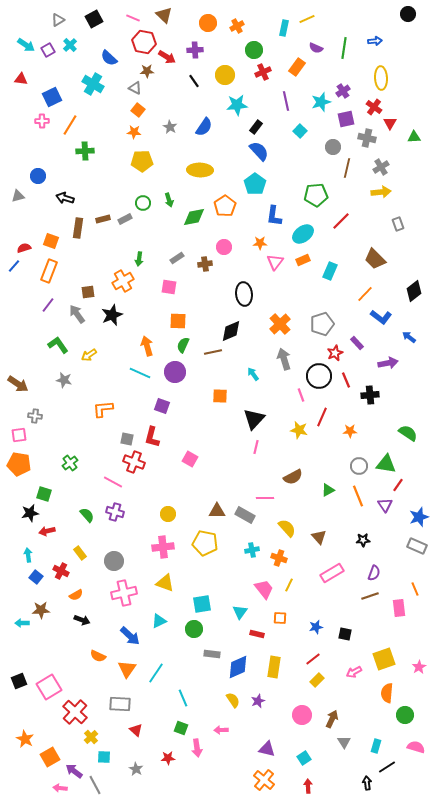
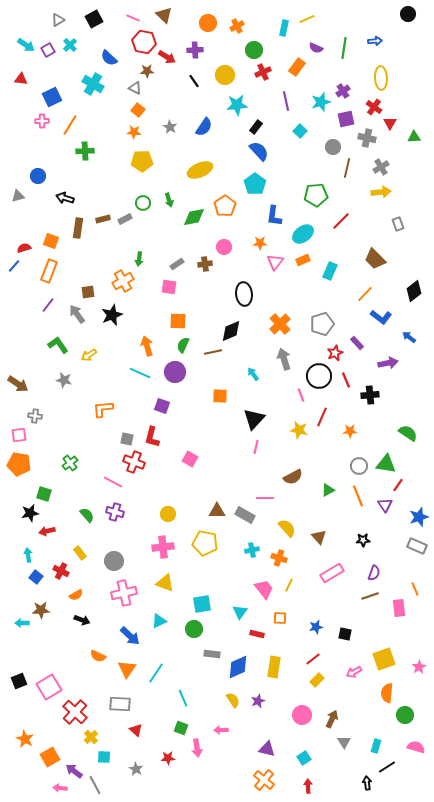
yellow ellipse at (200, 170): rotated 25 degrees counterclockwise
gray rectangle at (177, 258): moved 6 px down
